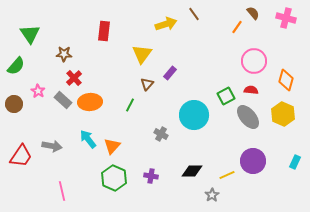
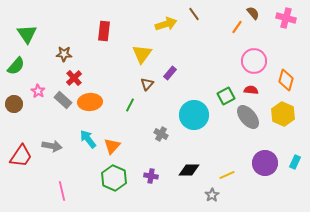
green triangle: moved 3 px left
purple circle: moved 12 px right, 2 px down
black diamond: moved 3 px left, 1 px up
